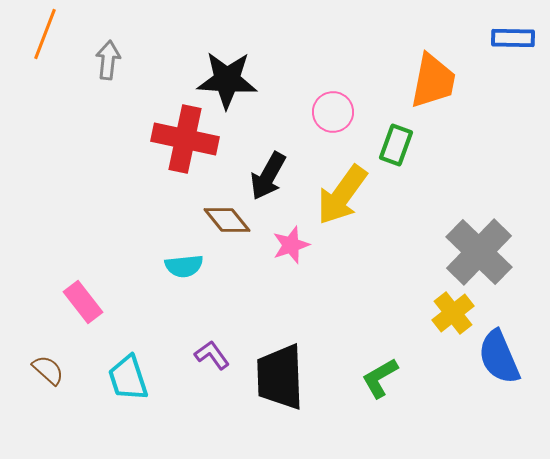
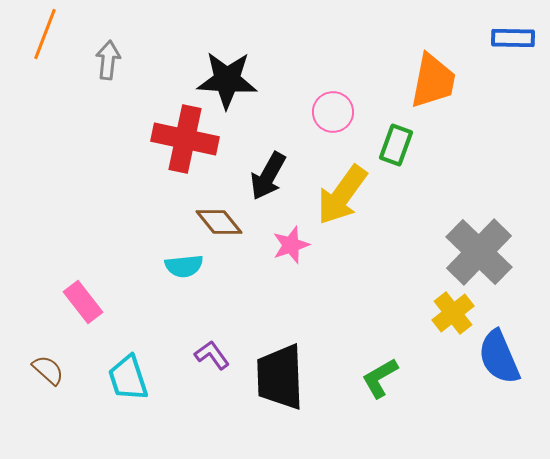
brown diamond: moved 8 px left, 2 px down
